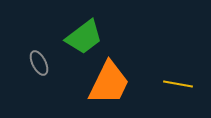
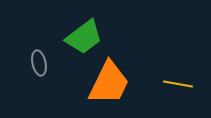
gray ellipse: rotated 15 degrees clockwise
